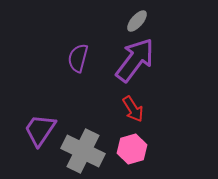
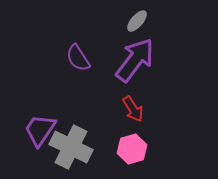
purple semicircle: rotated 48 degrees counterclockwise
gray cross: moved 12 px left, 4 px up
